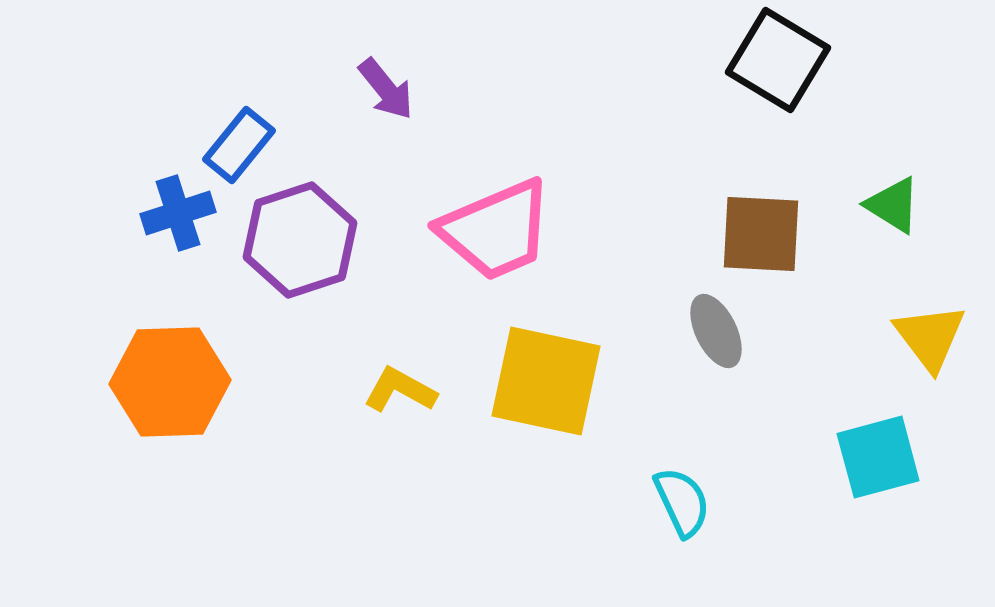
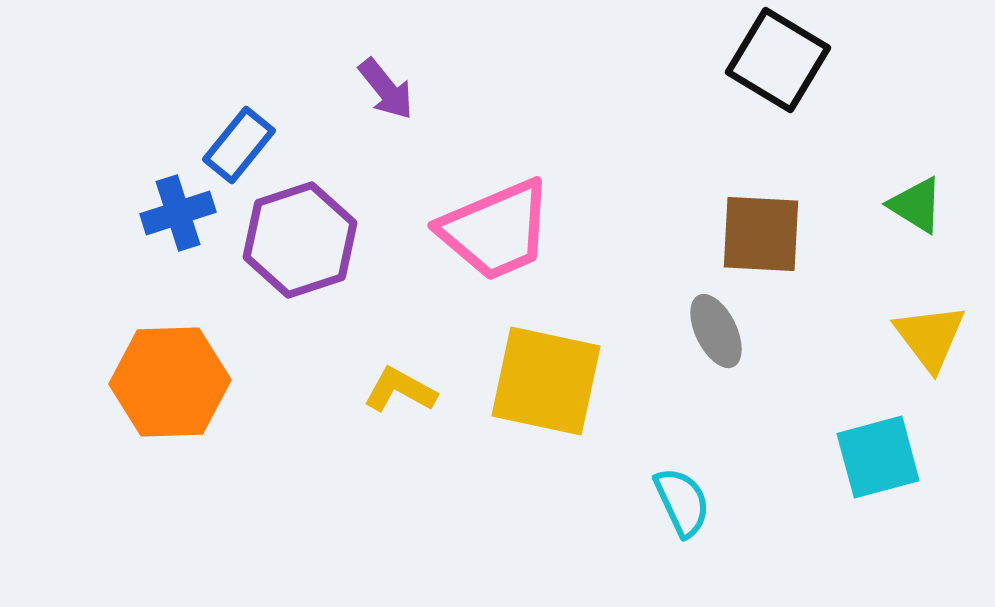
green triangle: moved 23 px right
